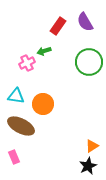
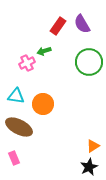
purple semicircle: moved 3 px left, 2 px down
brown ellipse: moved 2 px left, 1 px down
orange triangle: moved 1 px right
pink rectangle: moved 1 px down
black star: moved 1 px right, 1 px down
